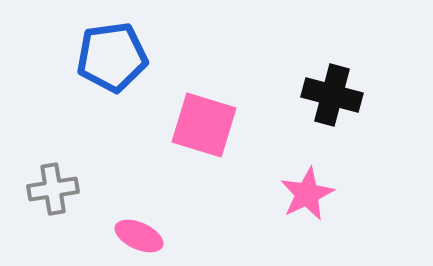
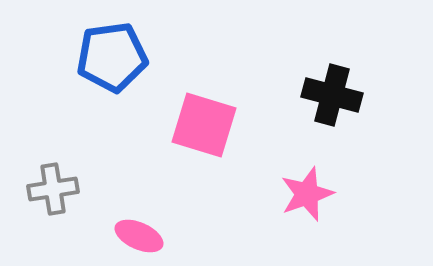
pink star: rotated 6 degrees clockwise
